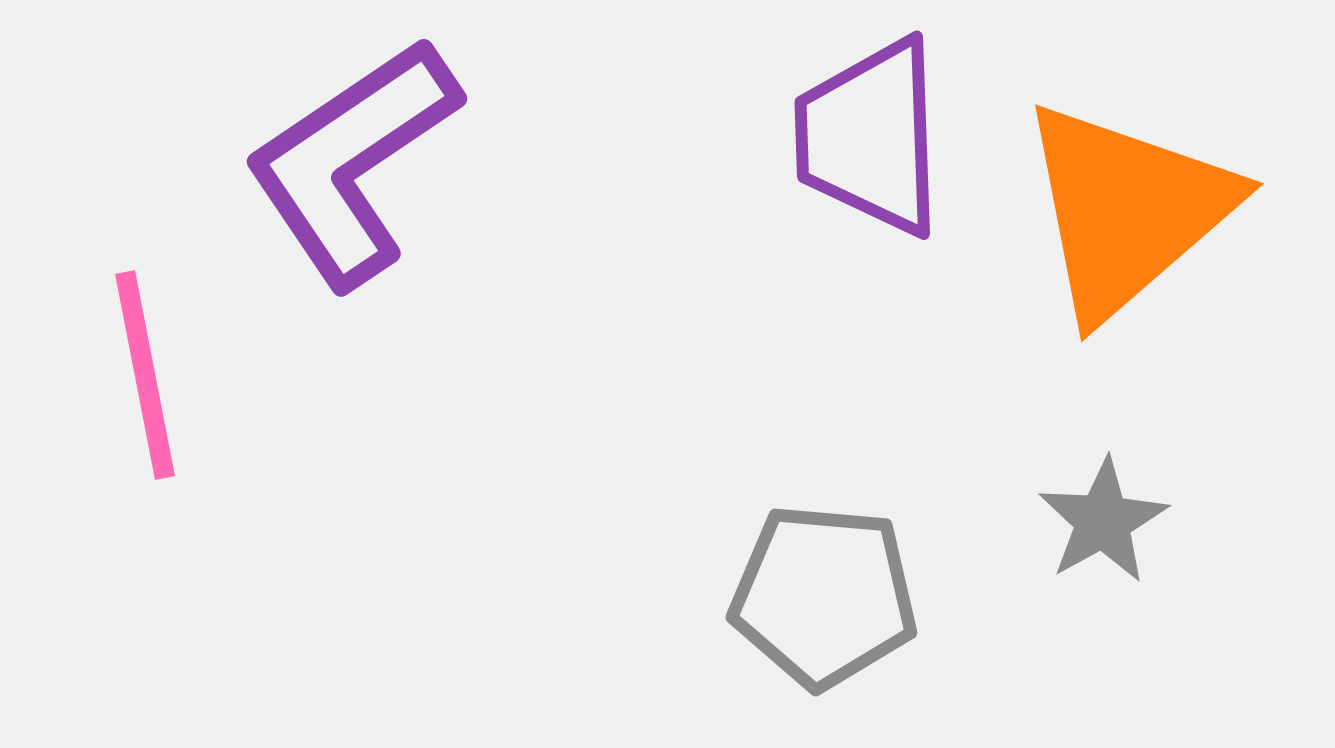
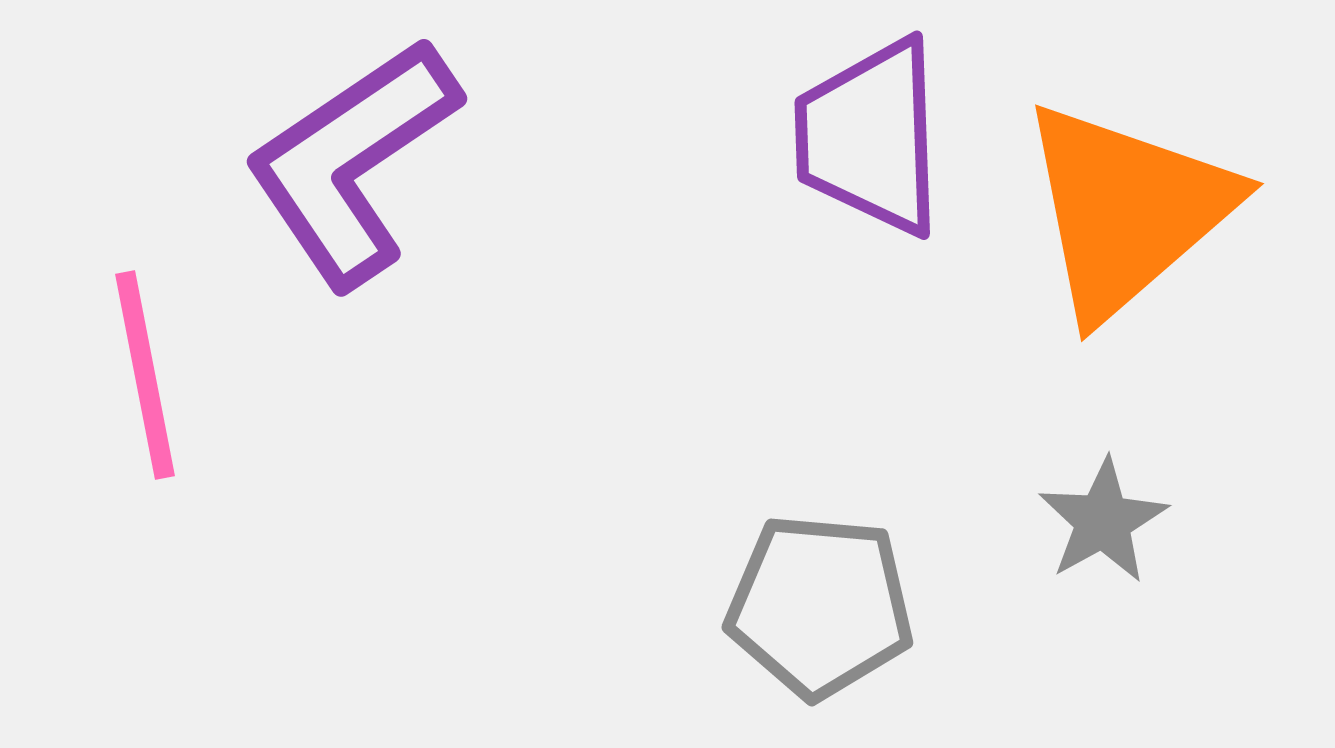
gray pentagon: moved 4 px left, 10 px down
